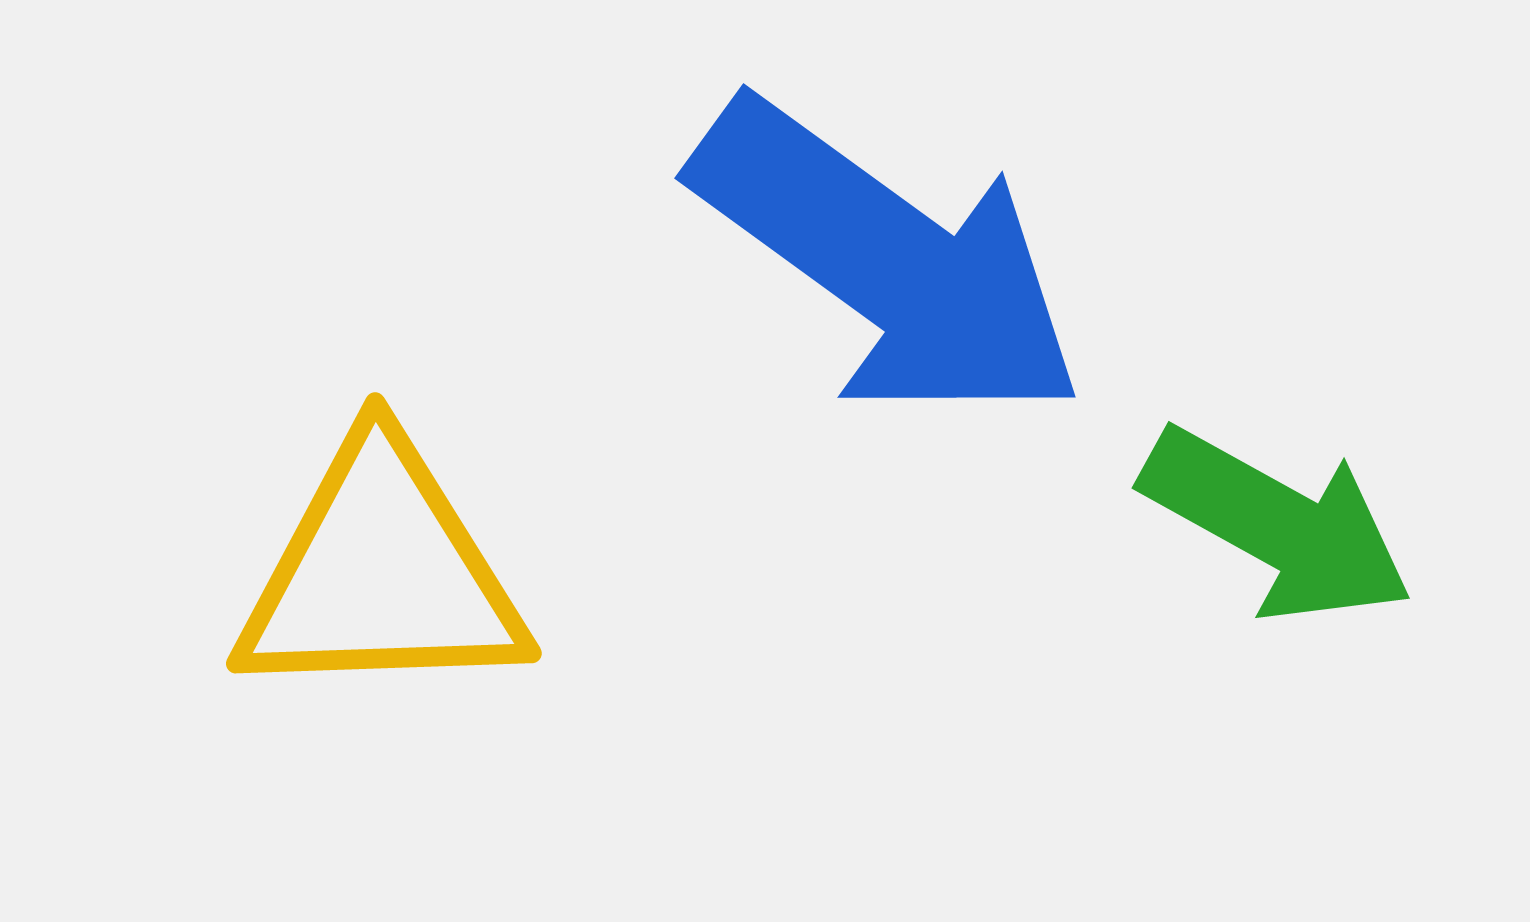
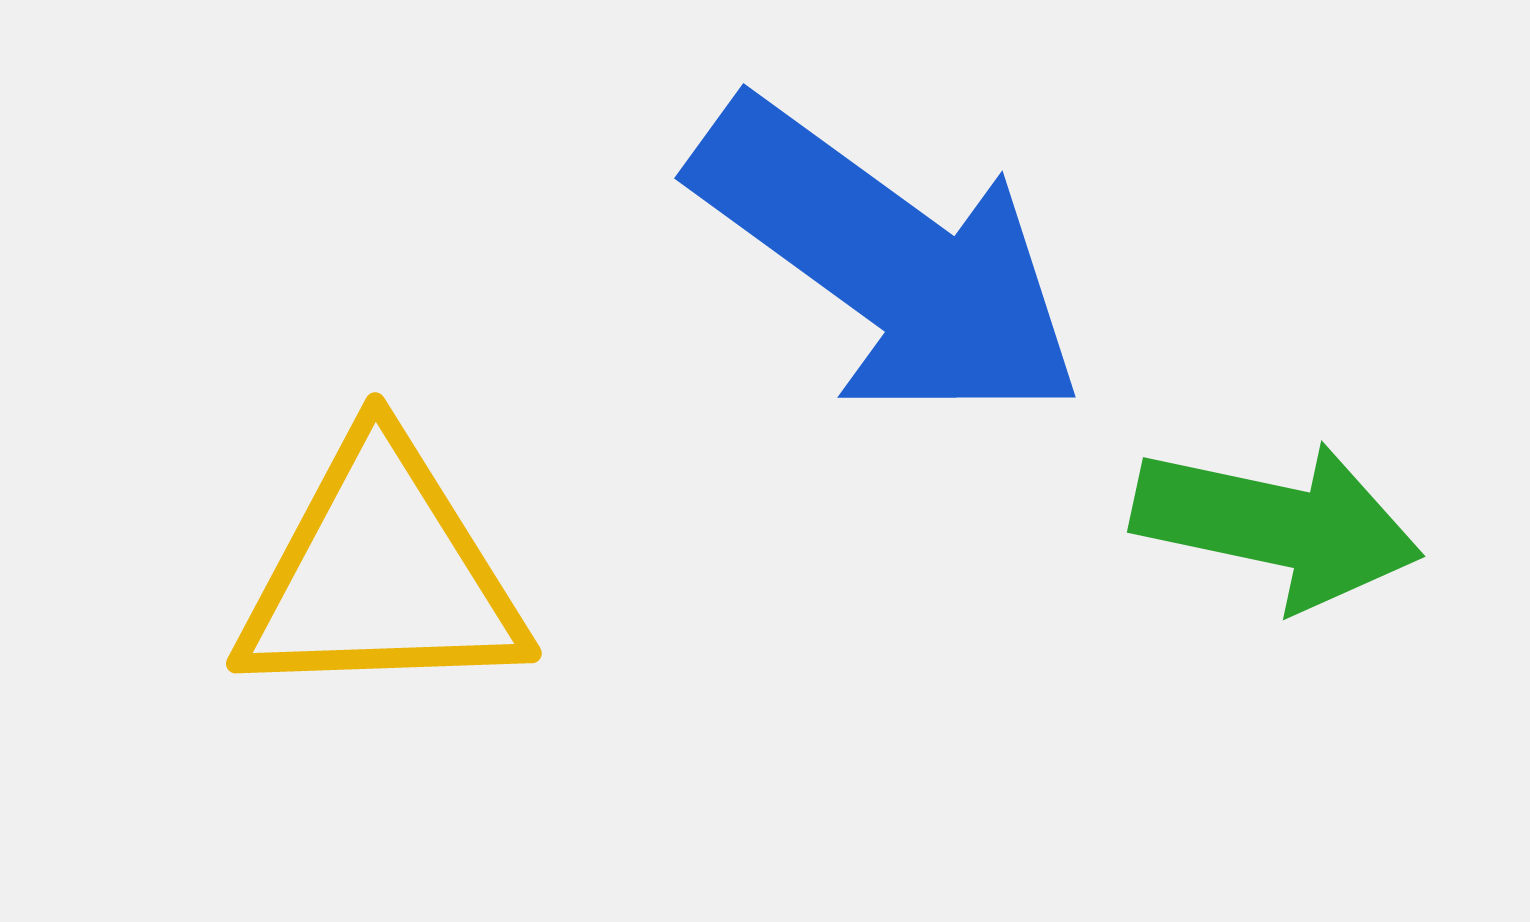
green arrow: rotated 17 degrees counterclockwise
